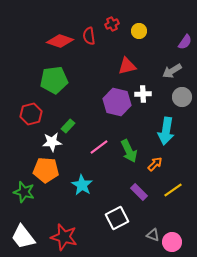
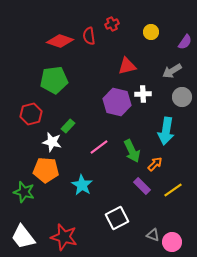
yellow circle: moved 12 px right, 1 px down
white star: rotated 18 degrees clockwise
green arrow: moved 3 px right
purple rectangle: moved 3 px right, 6 px up
